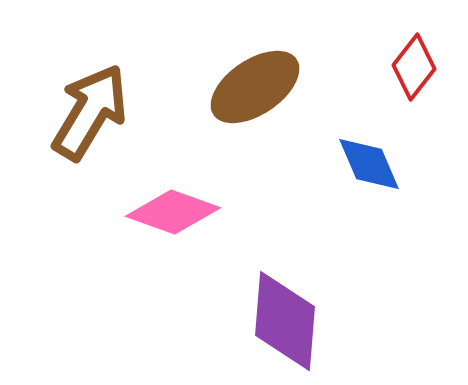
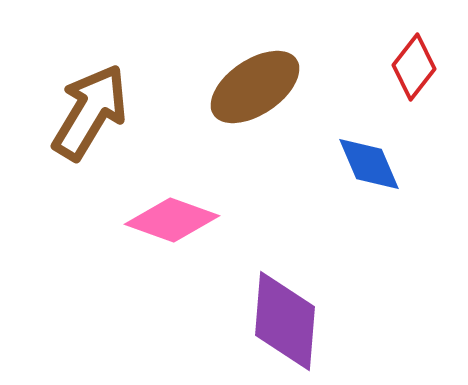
pink diamond: moved 1 px left, 8 px down
